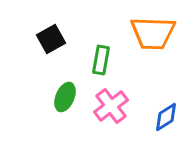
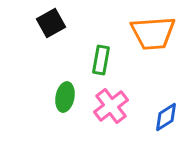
orange trapezoid: rotated 6 degrees counterclockwise
black square: moved 16 px up
green ellipse: rotated 12 degrees counterclockwise
